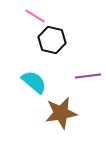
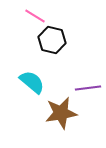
purple line: moved 12 px down
cyan semicircle: moved 2 px left
